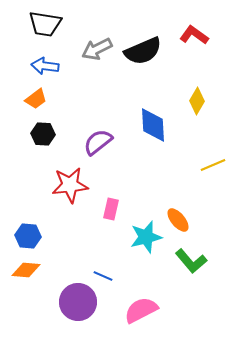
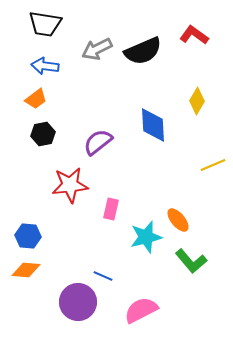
black hexagon: rotated 15 degrees counterclockwise
